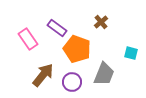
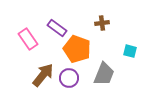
brown cross: moved 1 px right, 1 px down; rotated 32 degrees clockwise
cyan square: moved 1 px left, 2 px up
purple circle: moved 3 px left, 4 px up
